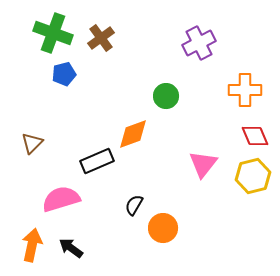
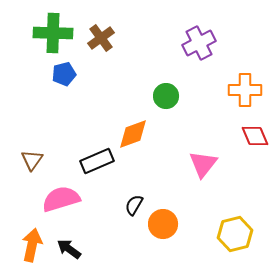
green cross: rotated 18 degrees counterclockwise
brown triangle: moved 17 px down; rotated 10 degrees counterclockwise
yellow hexagon: moved 18 px left, 58 px down
orange circle: moved 4 px up
black arrow: moved 2 px left, 1 px down
